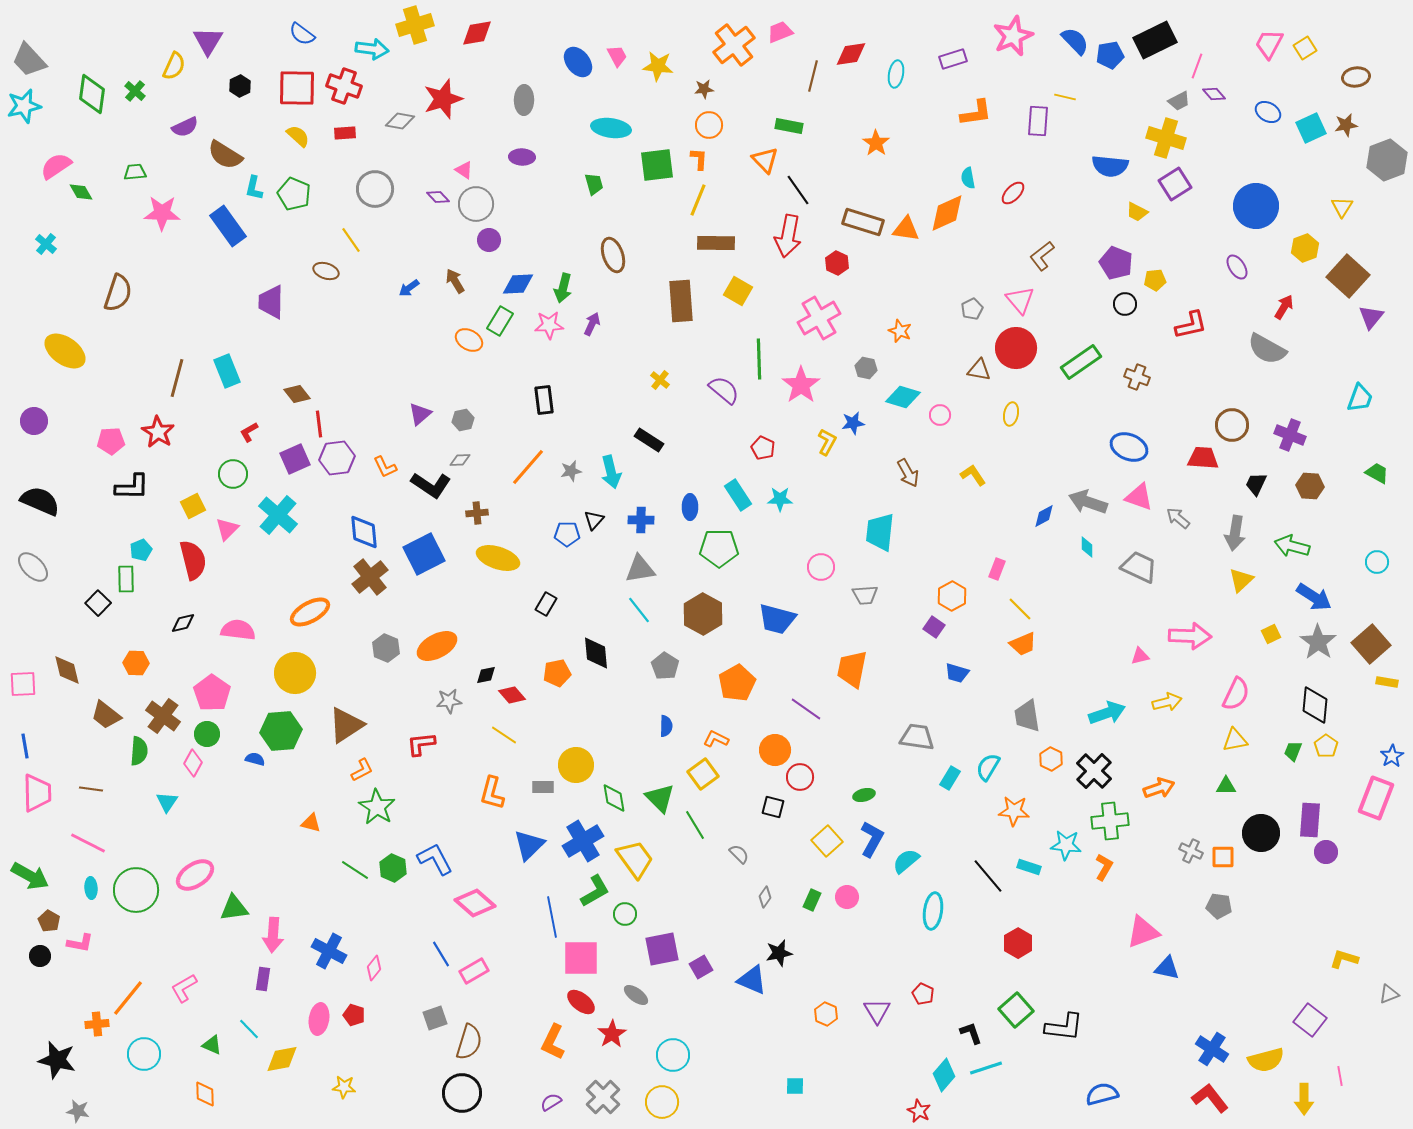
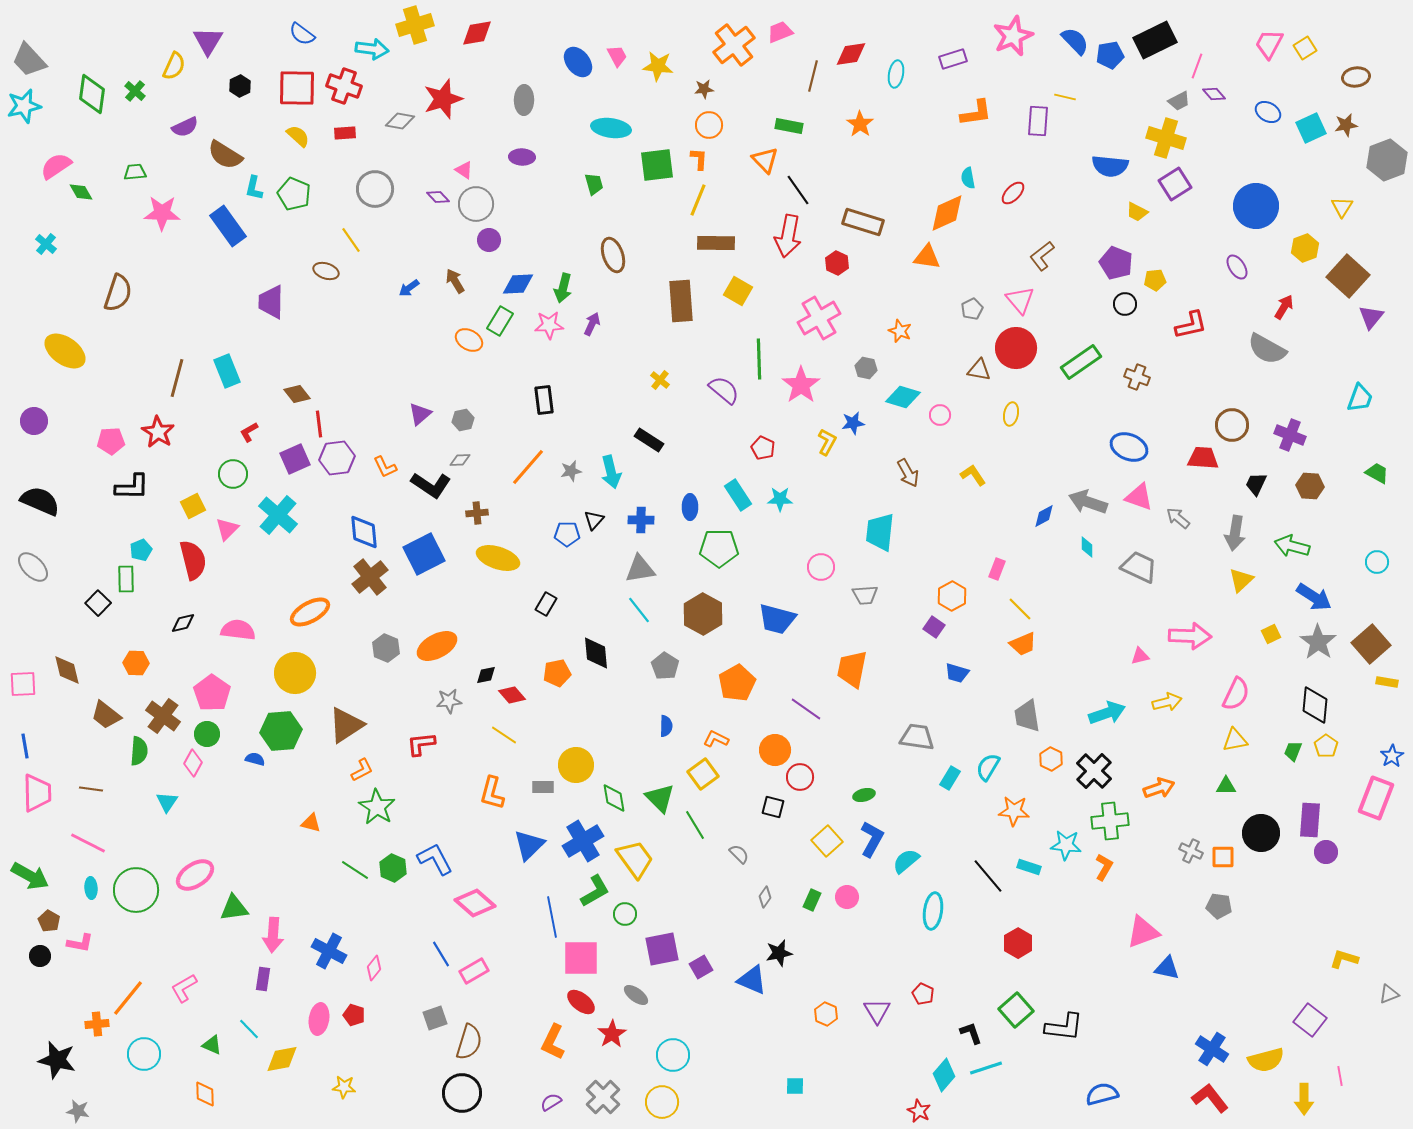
orange star at (876, 143): moved 16 px left, 19 px up
orange triangle at (906, 229): moved 21 px right, 28 px down
